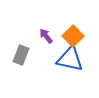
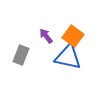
orange square: rotated 10 degrees counterclockwise
blue triangle: moved 2 px left, 2 px up
